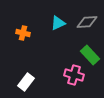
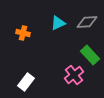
pink cross: rotated 36 degrees clockwise
